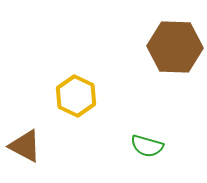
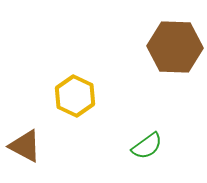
yellow hexagon: moved 1 px left
green semicircle: rotated 52 degrees counterclockwise
